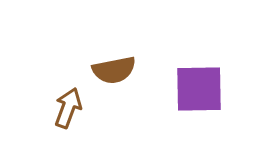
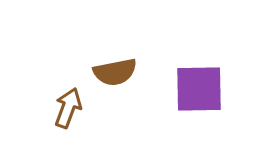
brown semicircle: moved 1 px right, 2 px down
